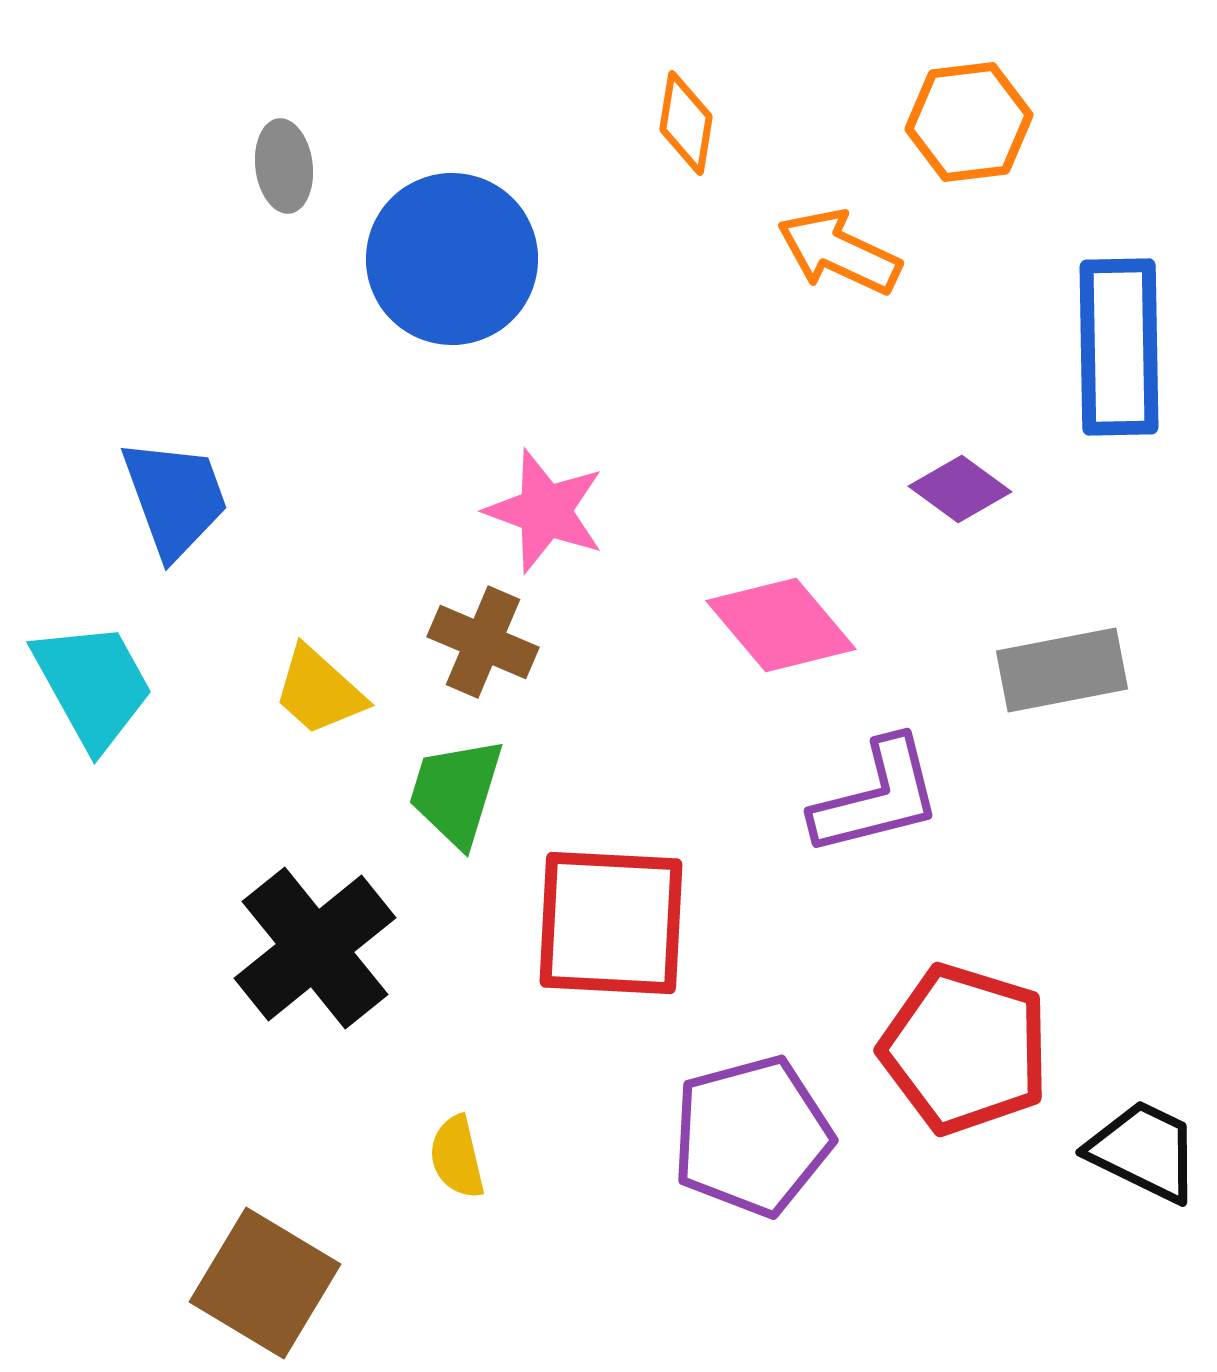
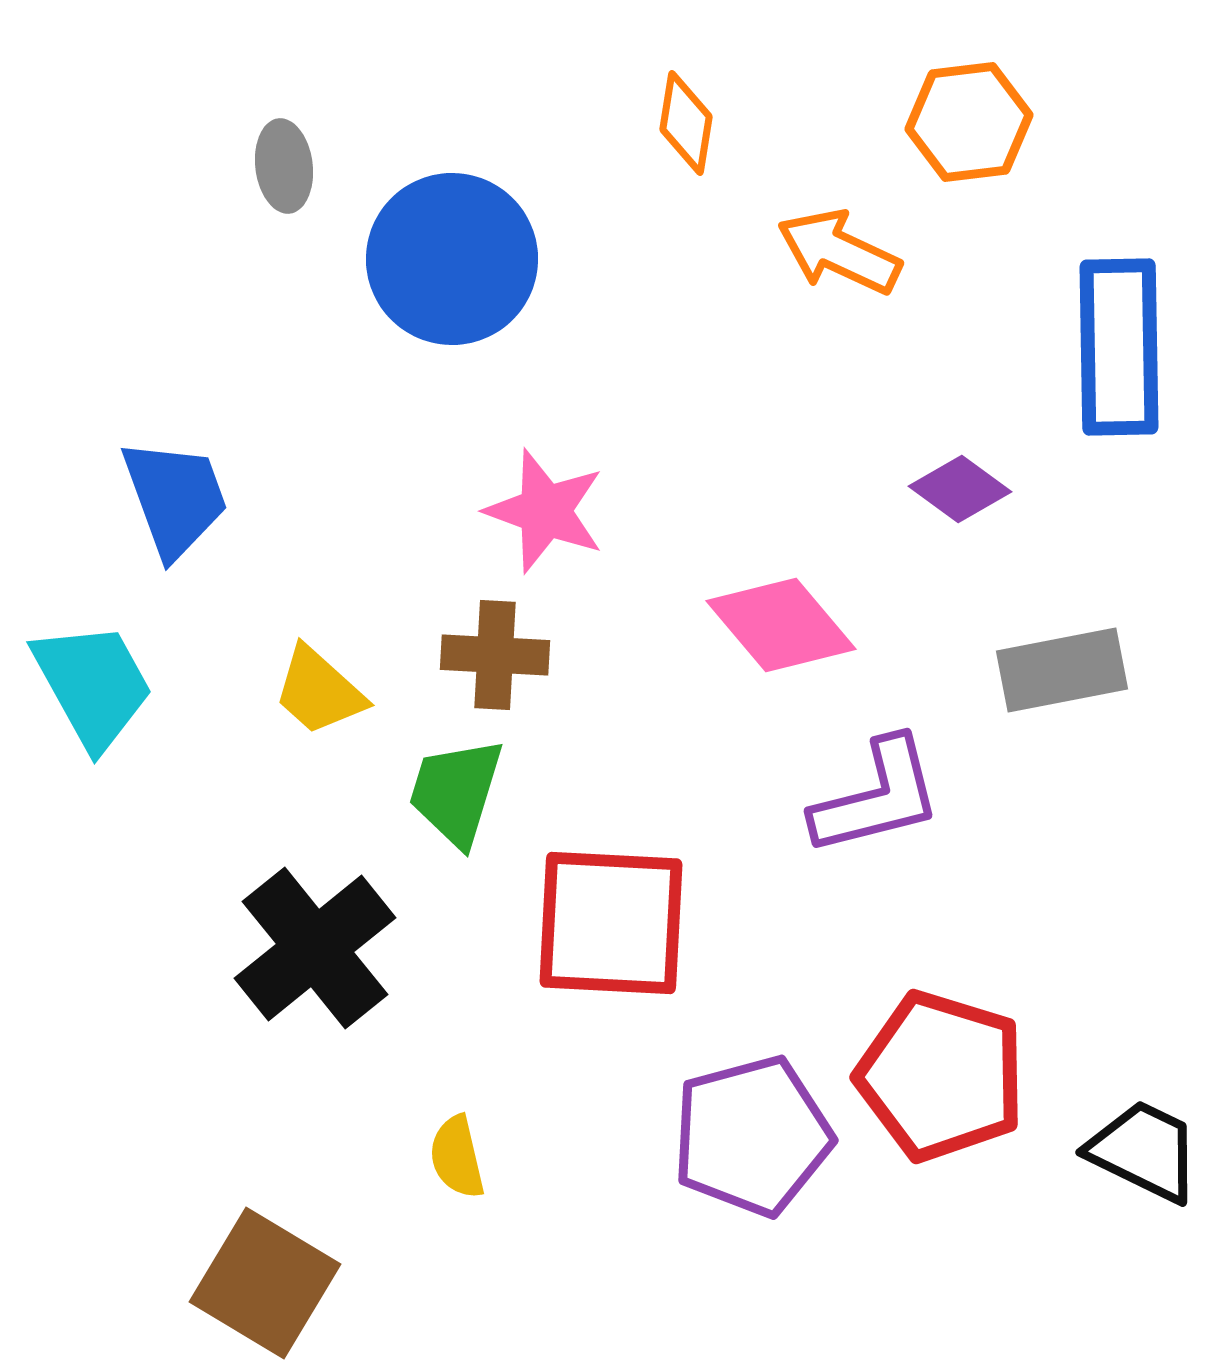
brown cross: moved 12 px right, 13 px down; rotated 20 degrees counterclockwise
red pentagon: moved 24 px left, 27 px down
